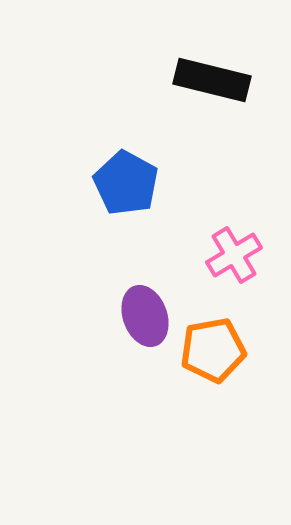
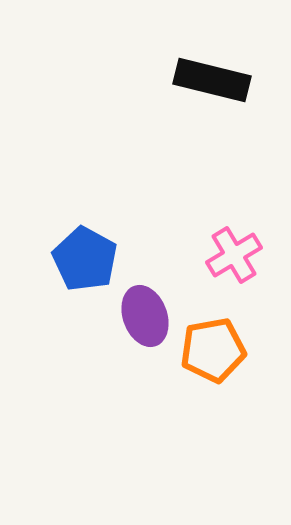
blue pentagon: moved 41 px left, 76 px down
